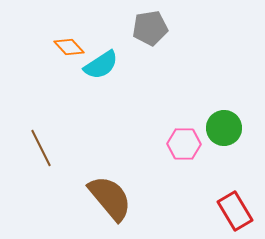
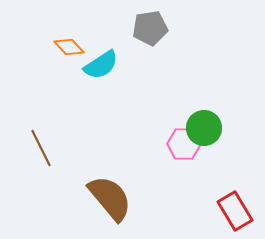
green circle: moved 20 px left
